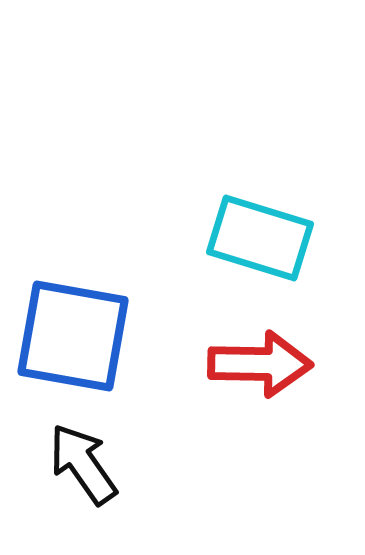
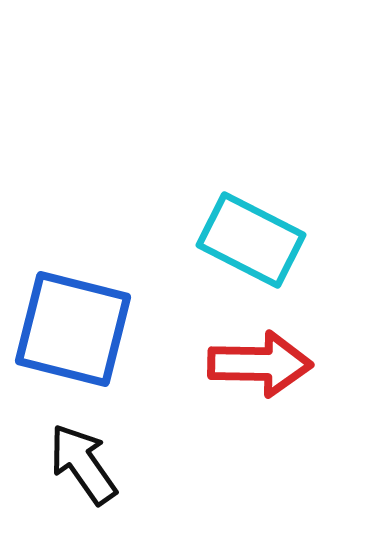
cyan rectangle: moved 9 px left, 2 px down; rotated 10 degrees clockwise
blue square: moved 7 px up; rotated 4 degrees clockwise
